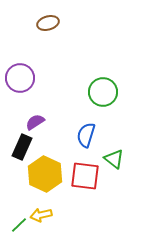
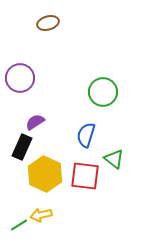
green line: rotated 12 degrees clockwise
